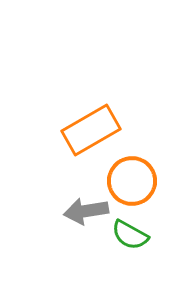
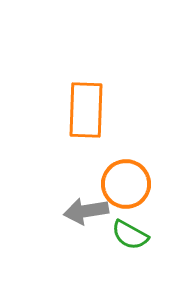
orange rectangle: moved 5 px left, 20 px up; rotated 58 degrees counterclockwise
orange circle: moved 6 px left, 3 px down
